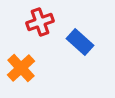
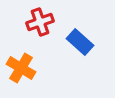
orange cross: rotated 16 degrees counterclockwise
